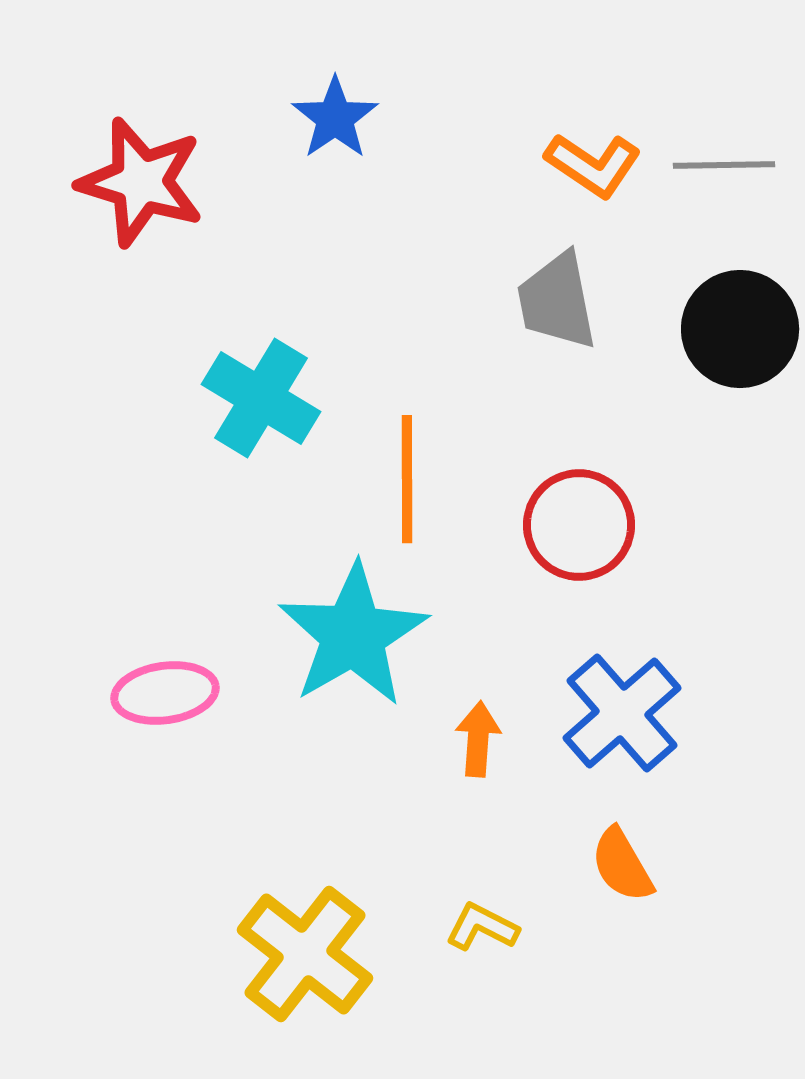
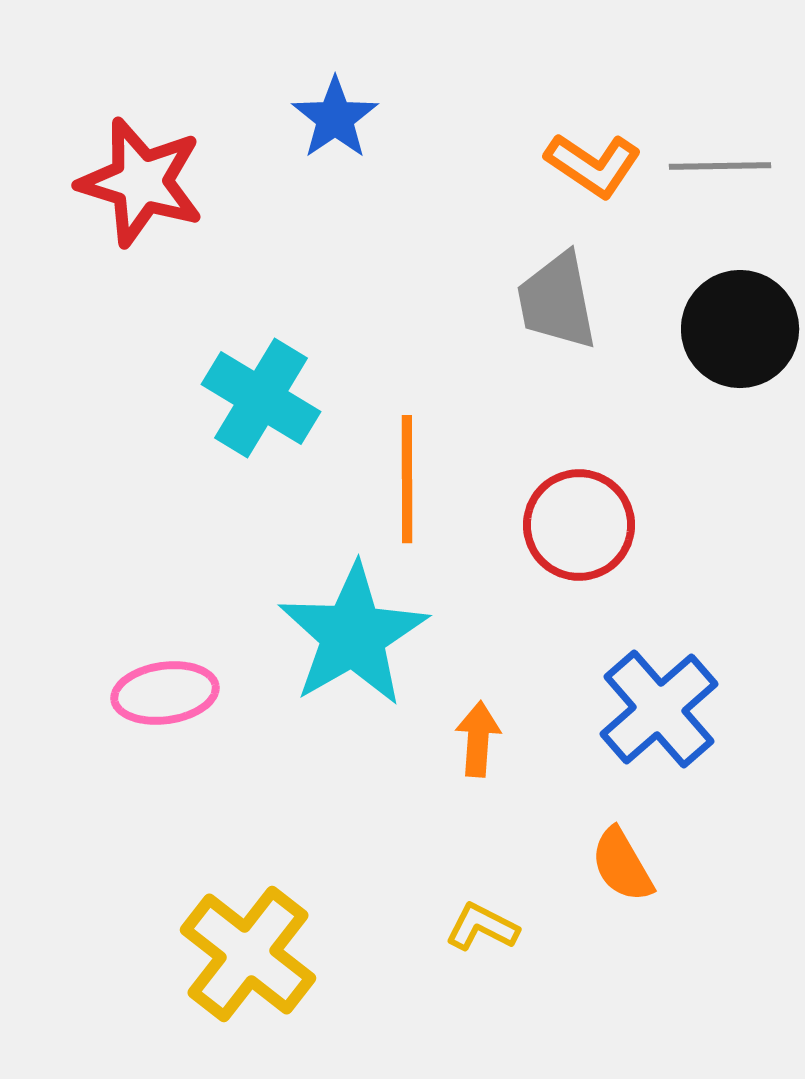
gray line: moved 4 px left, 1 px down
blue cross: moved 37 px right, 4 px up
yellow cross: moved 57 px left
